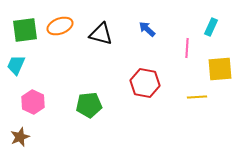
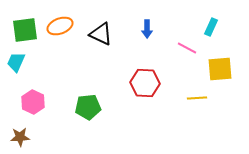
blue arrow: rotated 132 degrees counterclockwise
black triangle: rotated 10 degrees clockwise
pink line: rotated 66 degrees counterclockwise
cyan trapezoid: moved 3 px up
red hexagon: rotated 8 degrees counterclockwise
yellow line: moved 1 px down
green pentagon: moved 1 px left, 2 px down
brown star: rotated 18 degrees clockwise
